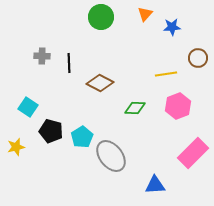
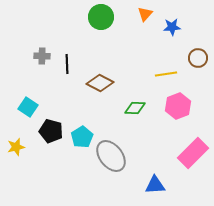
black line: moved 2 px left, 1 px down
